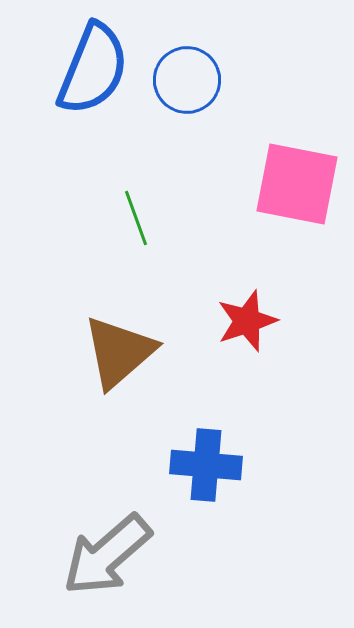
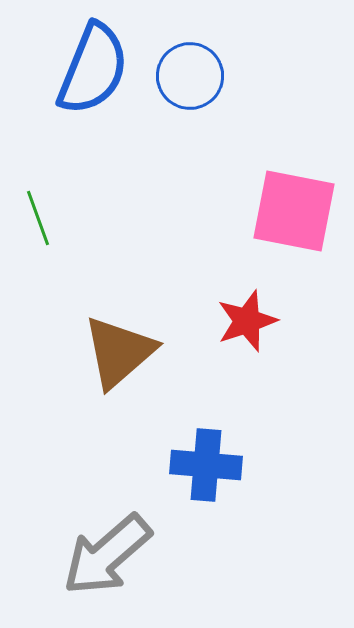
blue circle: moved 3 px right, 4 px up
pink square: moved 3 px left, 27 px down
green line: moved 98 px left
